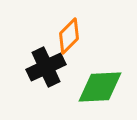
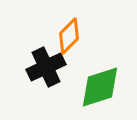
green diamond: rotated 15 degrees counterclockwise
